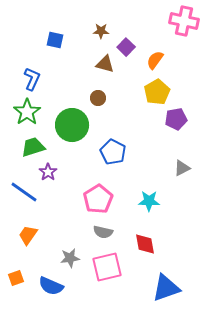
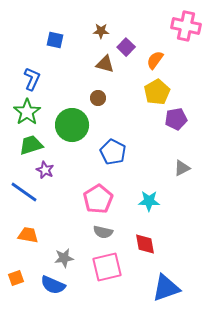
pink cross: moved 2 px right, 5 px down
green trapezoid: moved 2 px left, 2 px up
purple star: moved 3 px left, 2 px up; rotated 12 degrees counterclockwise
orange trapezoid: rotated 65 degrees clockwise
gray star: moved 6 px left
blue semicircle: moved 2 px right, 1 px up
